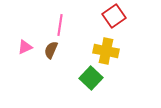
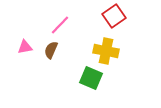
pink line: rotated 35 degrees clockwise
pink triangle: rotated 14 degrees clockwise
green square: rotated 20 degrees counterclockwise
